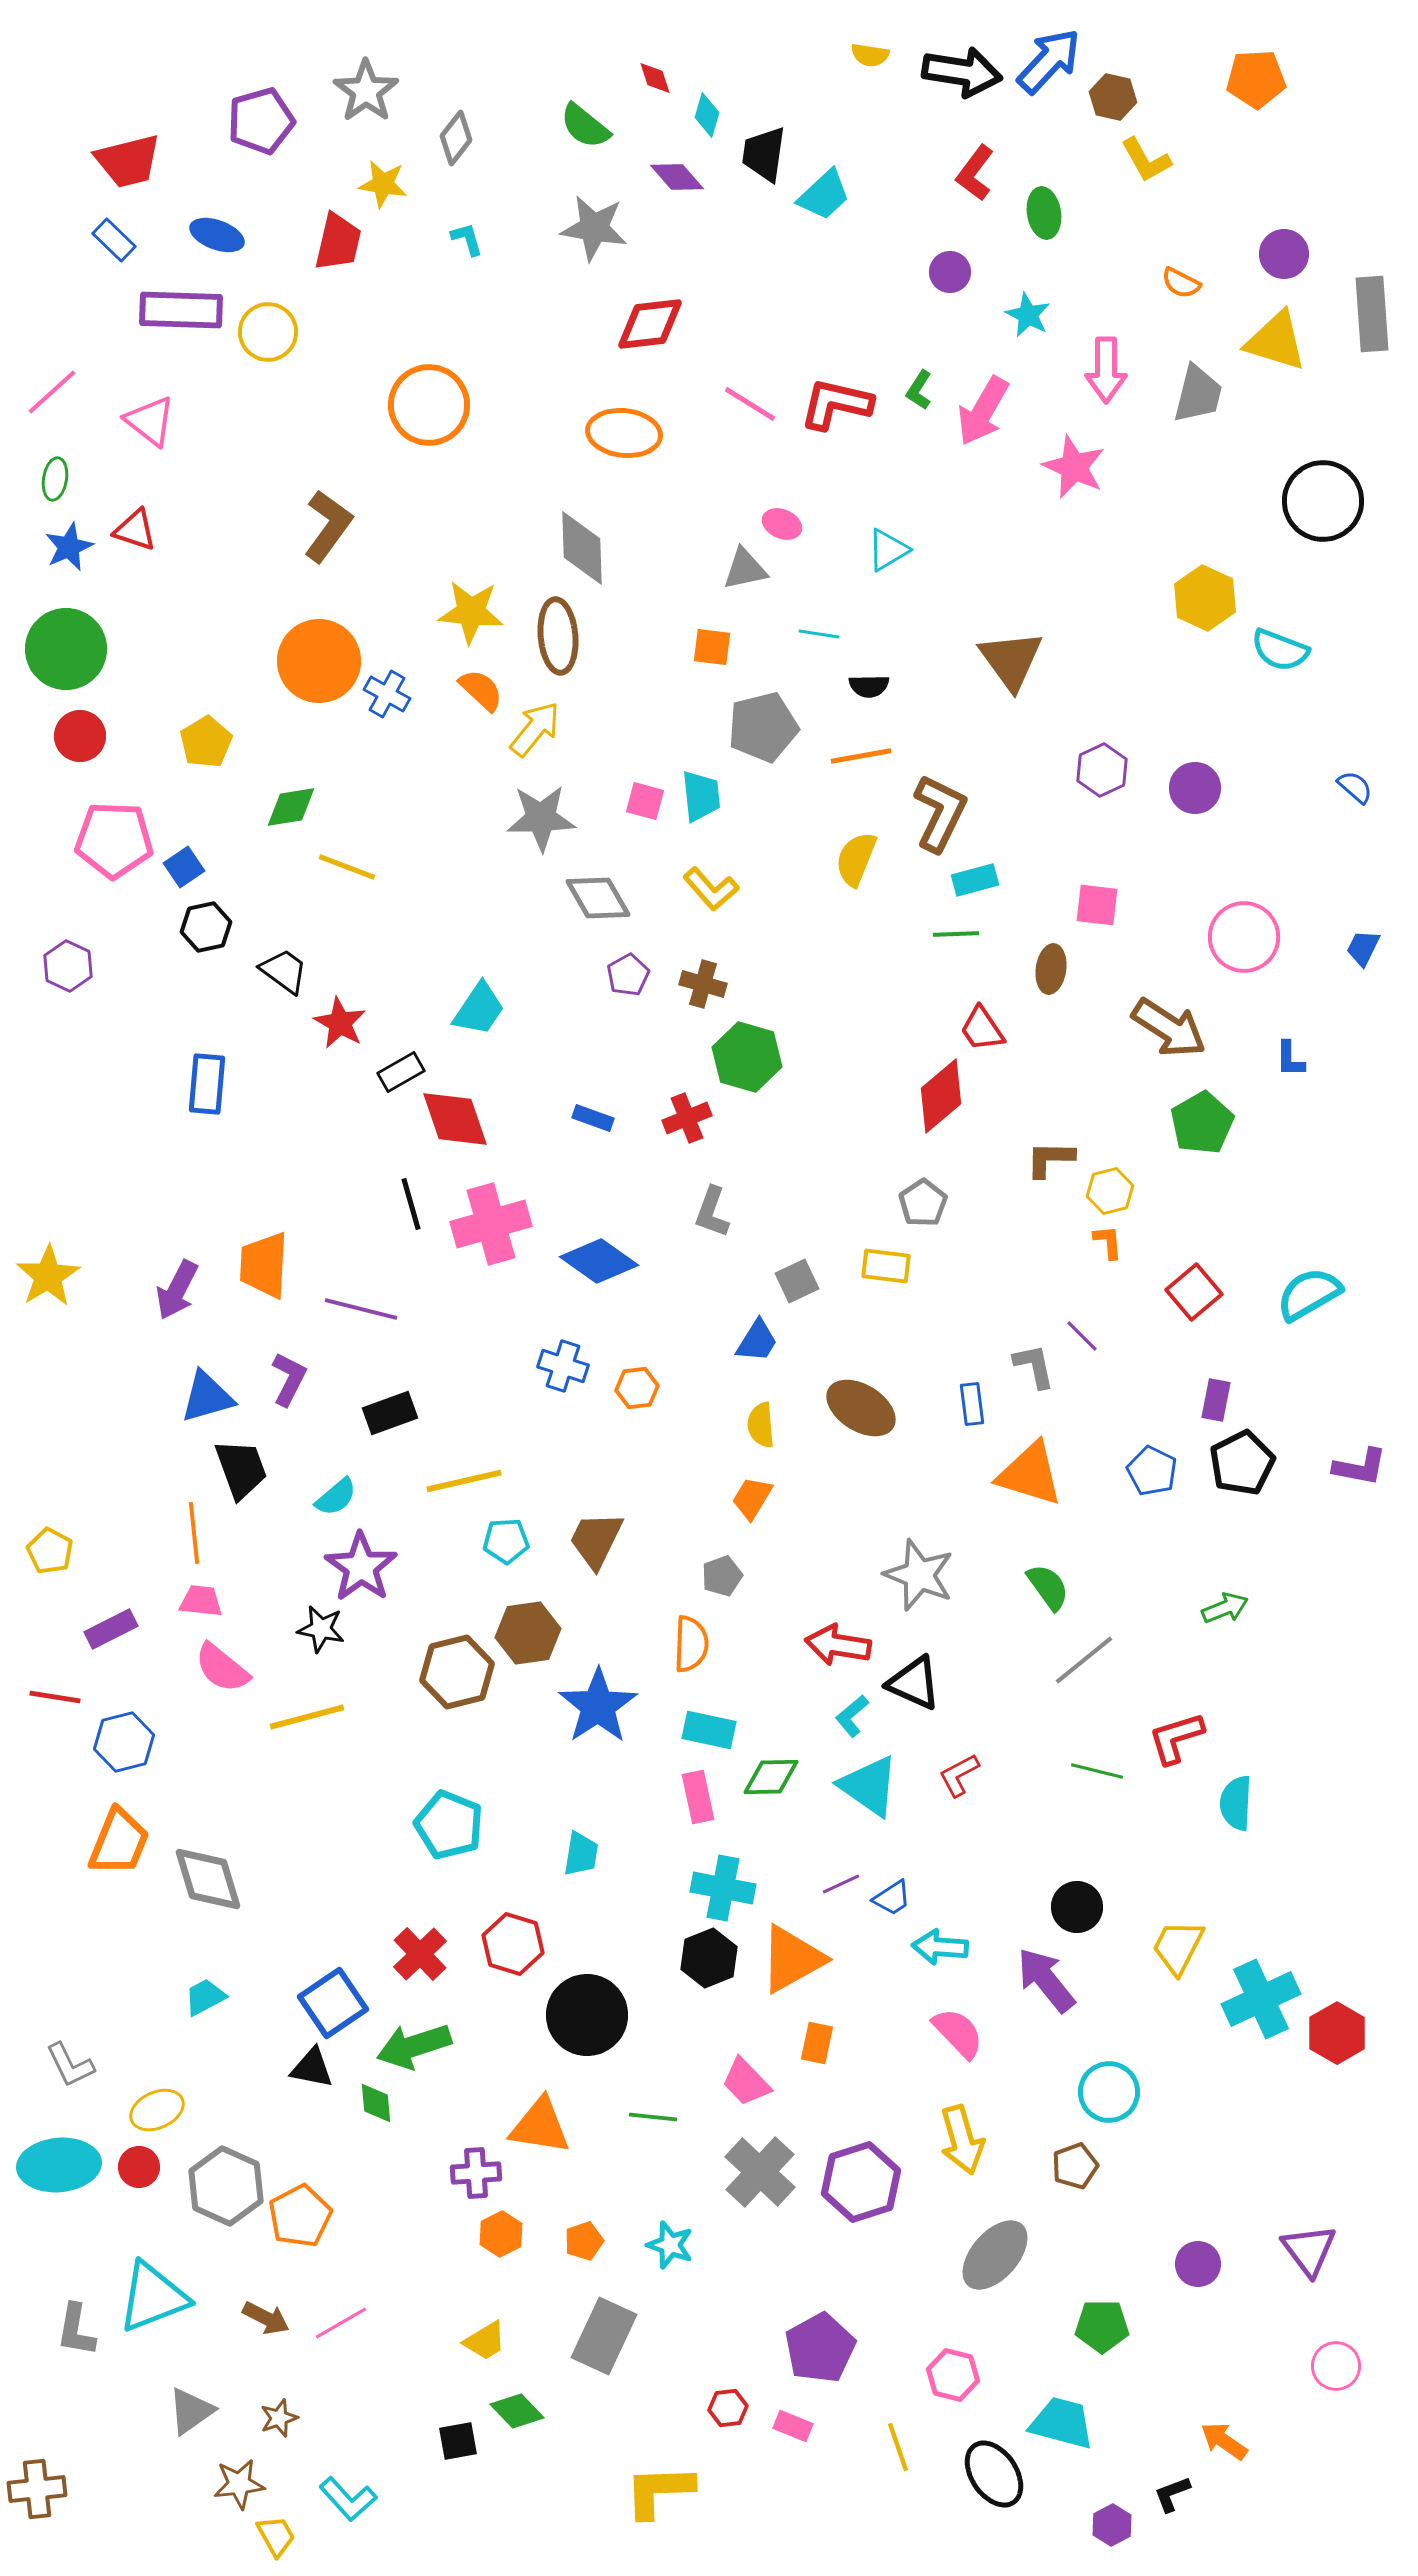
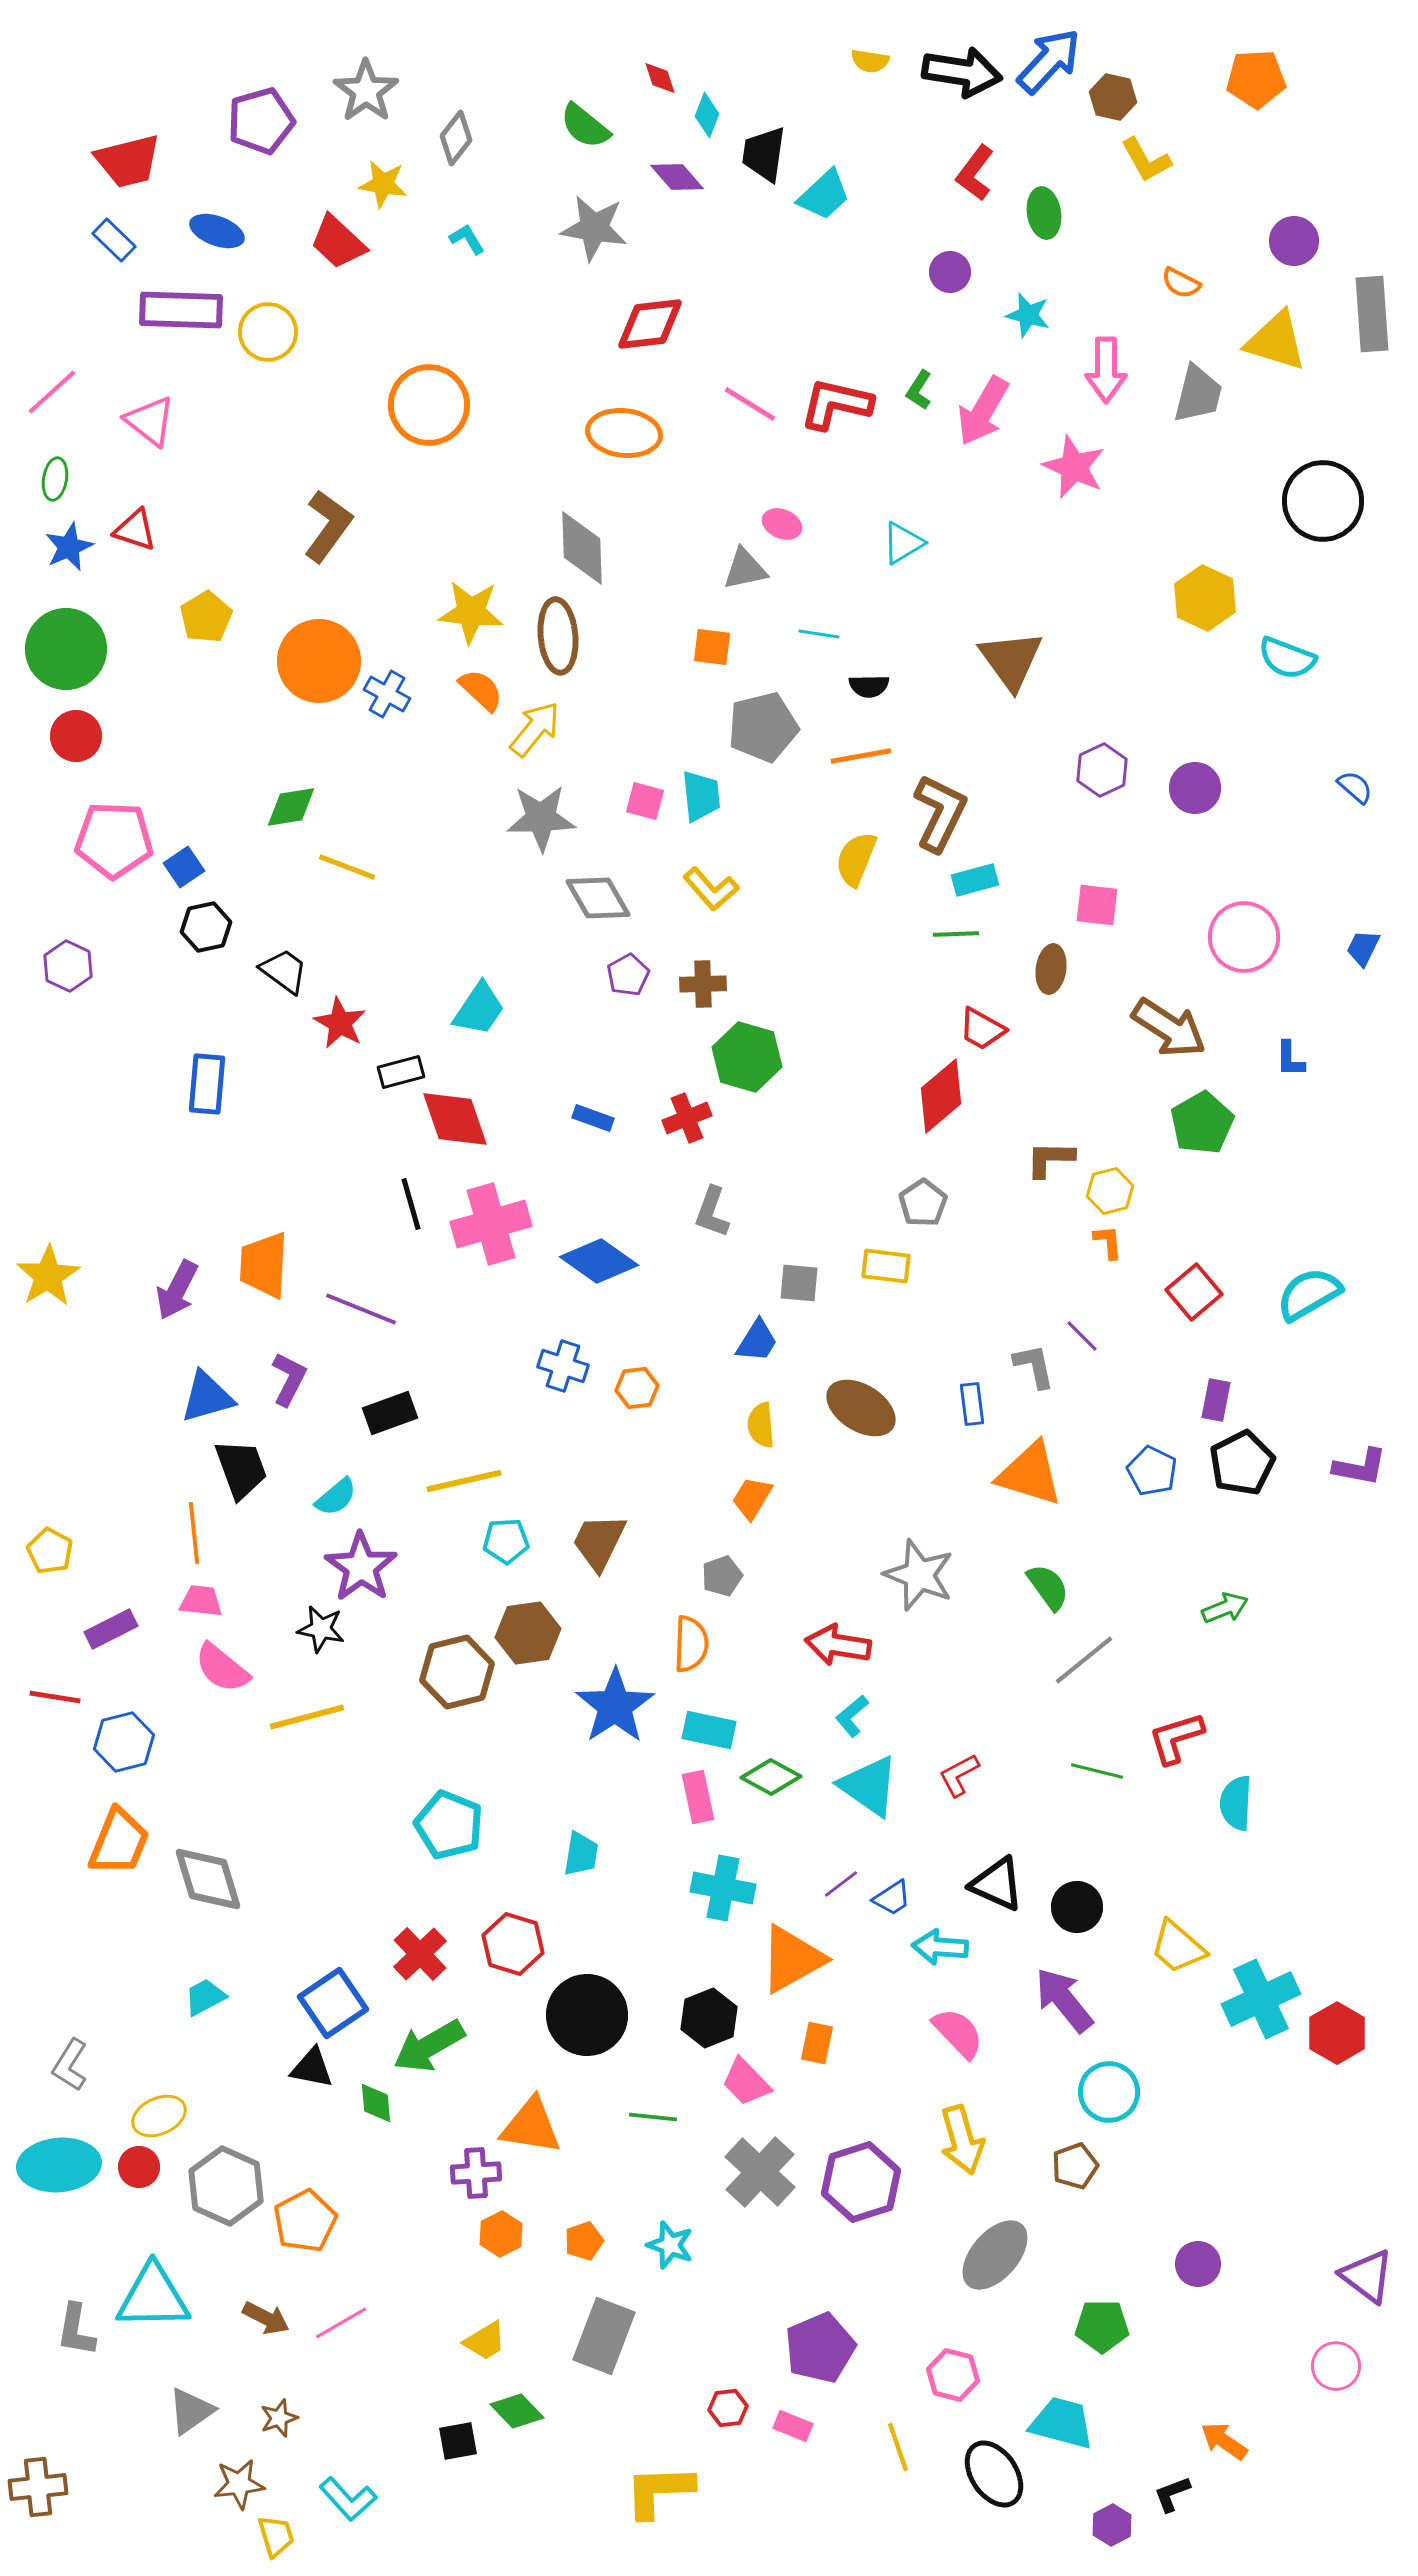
yellow semicircle at (870, 55): moved 6 px down
red diamond at (655, 78): moved 5 px right
cyan diamond at (707, 115): rotated 6 degrees clockwise
blue ellipse at (217, 235): moved 4 px up
cyan L-shape at (467, 239): rotated 15 degrees counterclockwise
red trapezoid at (338, 242): rotated 120 degrees clockwise
purple circle at (1284, 254): moved 10 px right, 13 px up
cyan star at (1028, 315): rotated 12 degrees counterclockwise
cyan triangle at (888, 550): moved 15 px right, 7 px up
cyan semicircle at (1280, 650): moved 7 px right, 8 px down
red circle at (80, 736): moved 4 px left
yellow pentagon at (206, 742): moved 125 px up
brown cross at (703, 984): rotated 18 degrees counterclockwise
red trapezoid at (982, 1029): rotated 27 degrees counterclockwise
black rectangle at (401, 1072): rotated 15 degrees clockwise
gray square at (797, 1281): moved 2 px right, 2 px down; rotated 30 degrees clockwise
purple line at (361, 1309): rotated 8 degrees clockwise
brown trapezoid at (596, 1540): moved 3 px right, 2 px down
black triangle at (914, 1683): moved 83 px right, 201 px down
blue star at (598, 1706): moved 17 px right
green diamond at (771, 1777): rotated 30 degrees clockwise
purple line at (841, 1884): rotated 12 degrees counterclockwise
yellow trapezoid at (1178, 1947): rotated 76 degrees counterclockwise
black hexagon at (709, 1958): moved 60 px down
purple arrow at (1046, 1980): moved 18 px right, 20 px down
green arrow at (414, 2046): moved 15 px right; rotated 12 degrees counterclockwise
gray L-shape at (70, 2065): rotated 58 degrees clockwise
yellow ellipse at (157, 2110): moved 2 px right, 6 px down
orange triangle at (540, 2126): moved 9 px left
orange pentagon at (300, 2216): moved 5 px right, 5 px down
purple triangle at (1309, 2250): moved 58 px right, 26 px down; rotated 16 degrees counterclockwise
cyan triangle at (153, 2297): rotated 20 degrees clockwise
gray rectangle at (604, 2336): rotated 4 degrees counterclockwise
purple pentagon at (820, 2348): rotated 6 degrees clockwise
brown cross at (37, 2489): moved 1 px right, 2 px up
yellow trapezoid at (276, 2536): rotated 12 degrees clockwise
